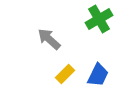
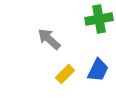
green cross: rotated 20 degrees clockwise
blue trapezoid: moved 5 px up
